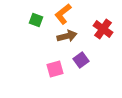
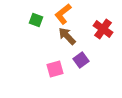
brown arrow: rotated 120 degrees counterclockwise
